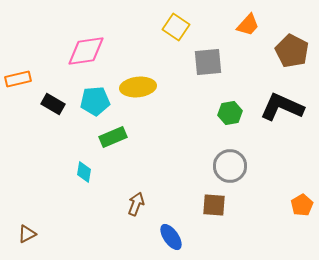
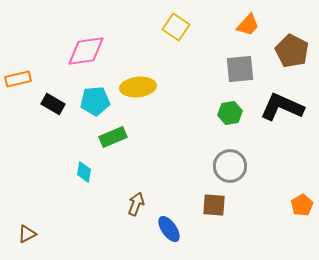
gray square: moved 32 px right, 7 px down
blue ellipse: moved 2 px left, 8 px up
